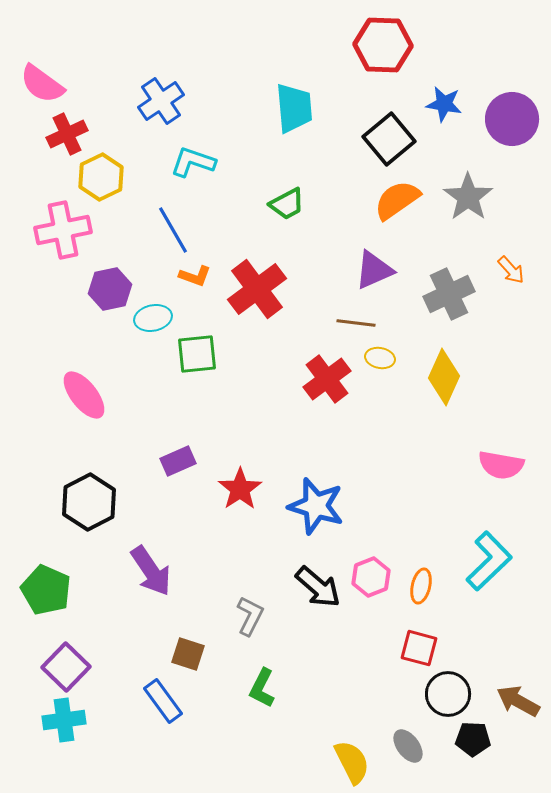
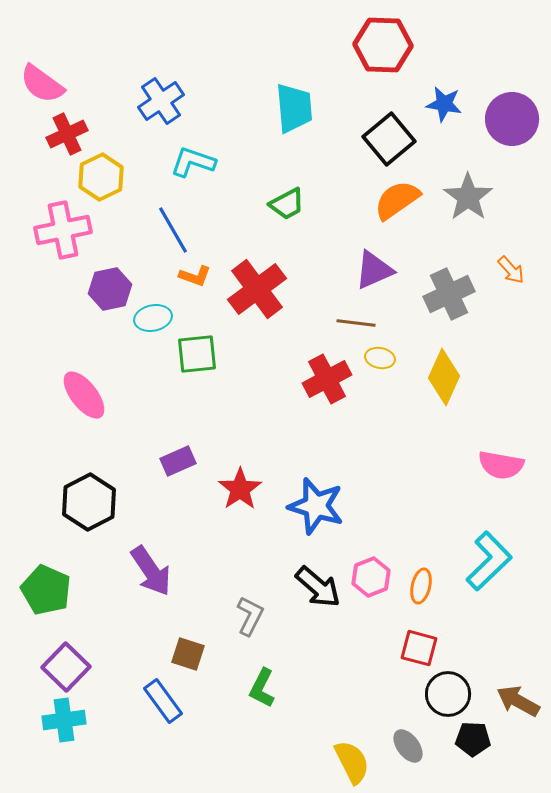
red cross at (327, 379): rotated 9 degrees clockwise
